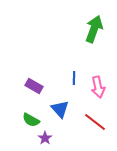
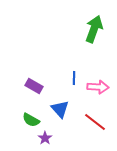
pink arrow: rotated 75 degrees counterclockwise
